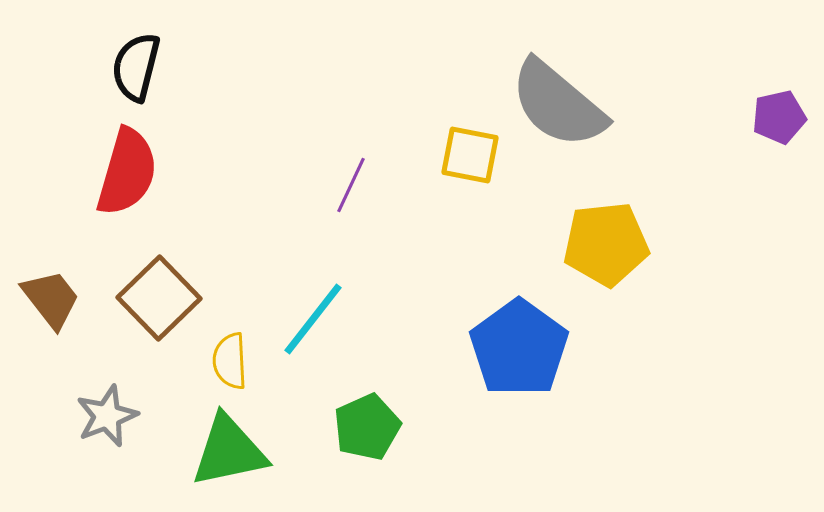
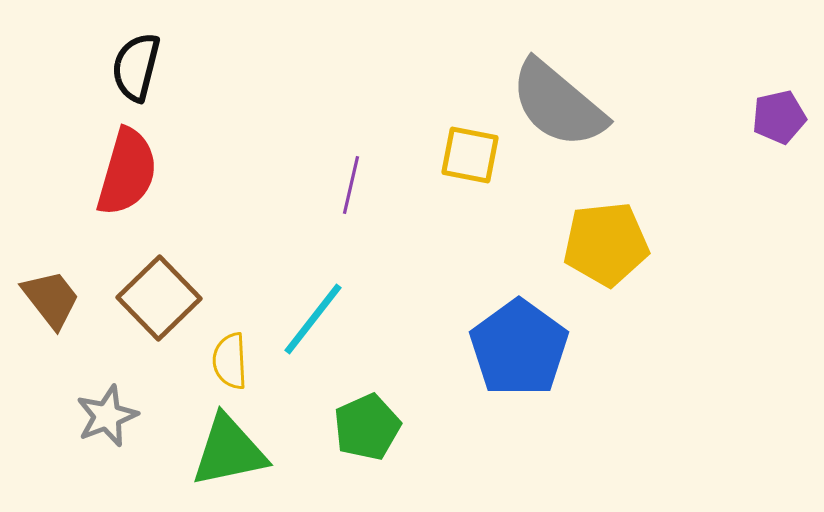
purple line: rotated 12 degrees counterclockwise
